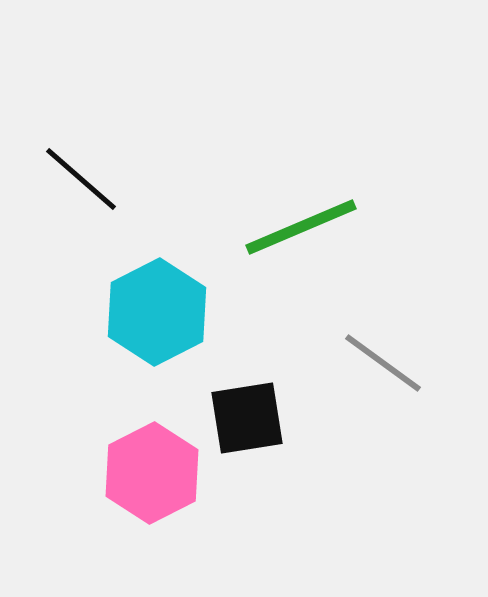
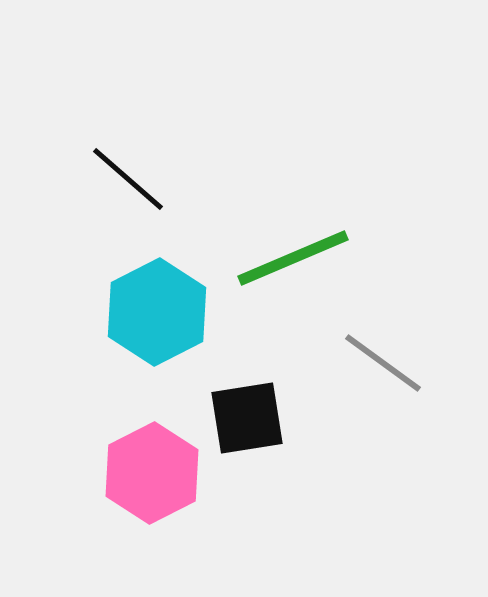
black line: moved 47 px right
green line: moved 8 px left, 31 px down
